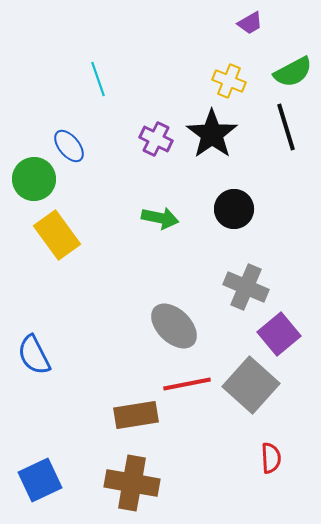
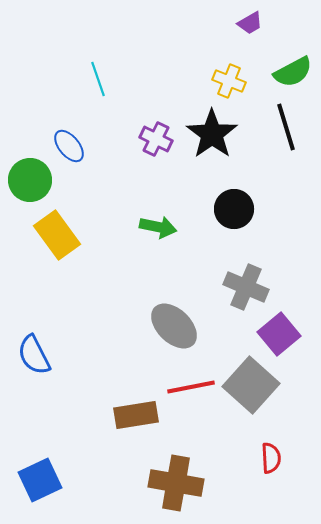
green circle: moved 4 px left, 1 px down
green arrow: moved 2 px left, 9 px down
red line: moved 4 px right, 3 px down
brown cross: moved 44 px right
